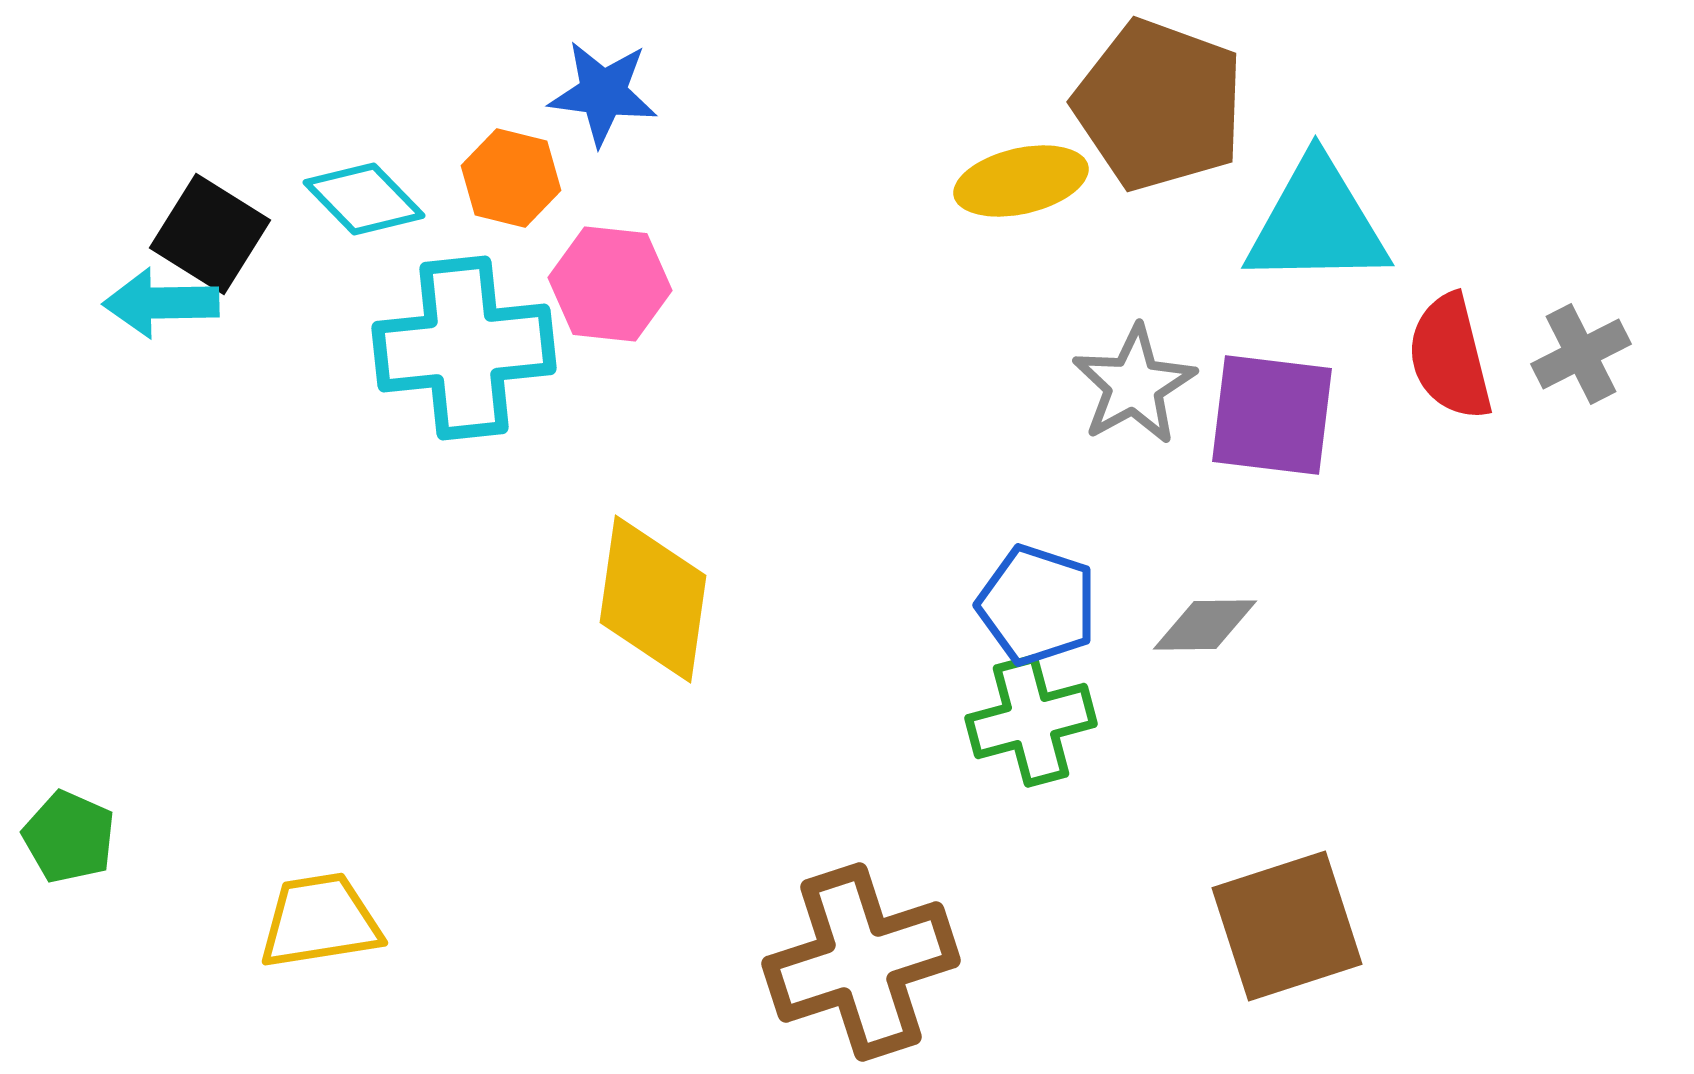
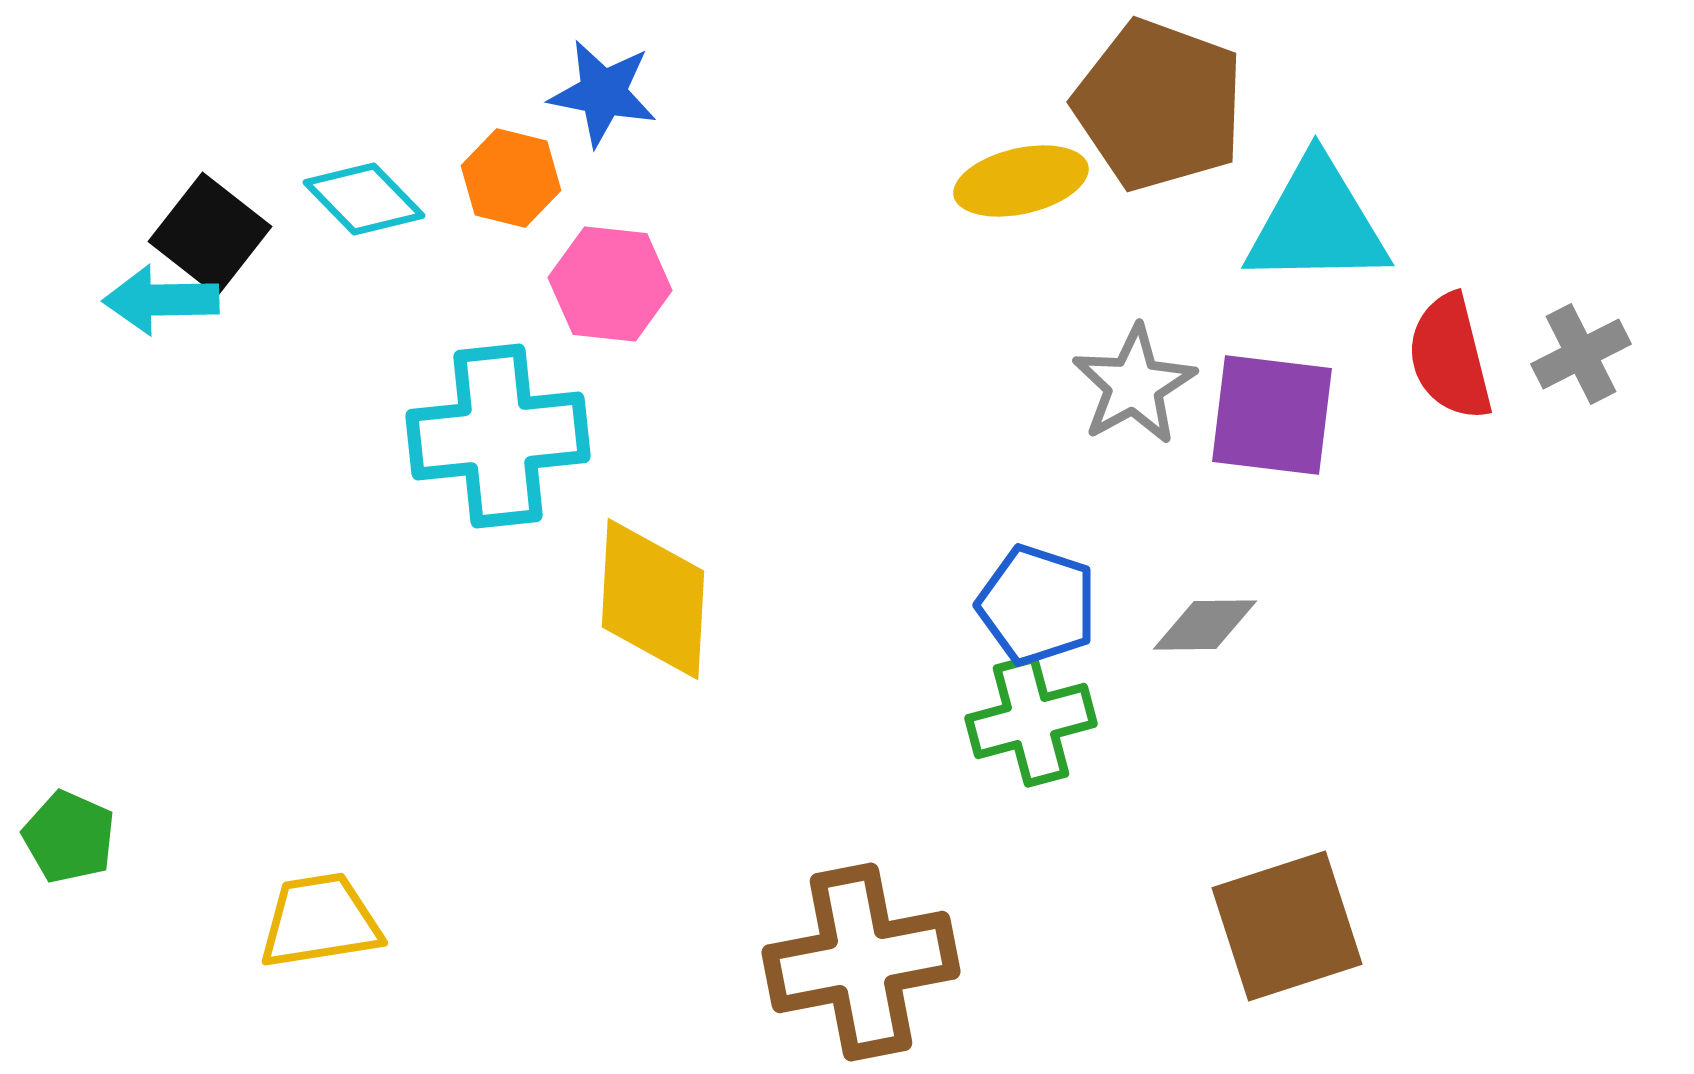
blue star: rotated 4 degrees clockwise
black square: rotated 6 degrees clockwise
cyan arrow: moved 3 px up
cyan cross: moved 34 px right, 88 px down
yellow diamond: rotated 5 degrees counterclockwise
brown cross: rotated 7 degrees clockwise
